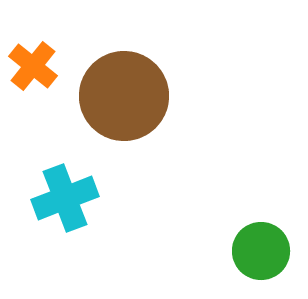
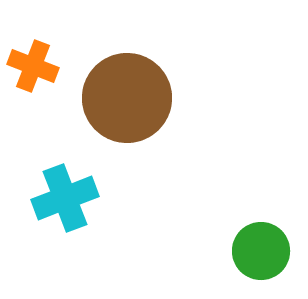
orange cross: rotated 18 degrees counterclockwise
brown circle: moved 3 px right, 2 px down
